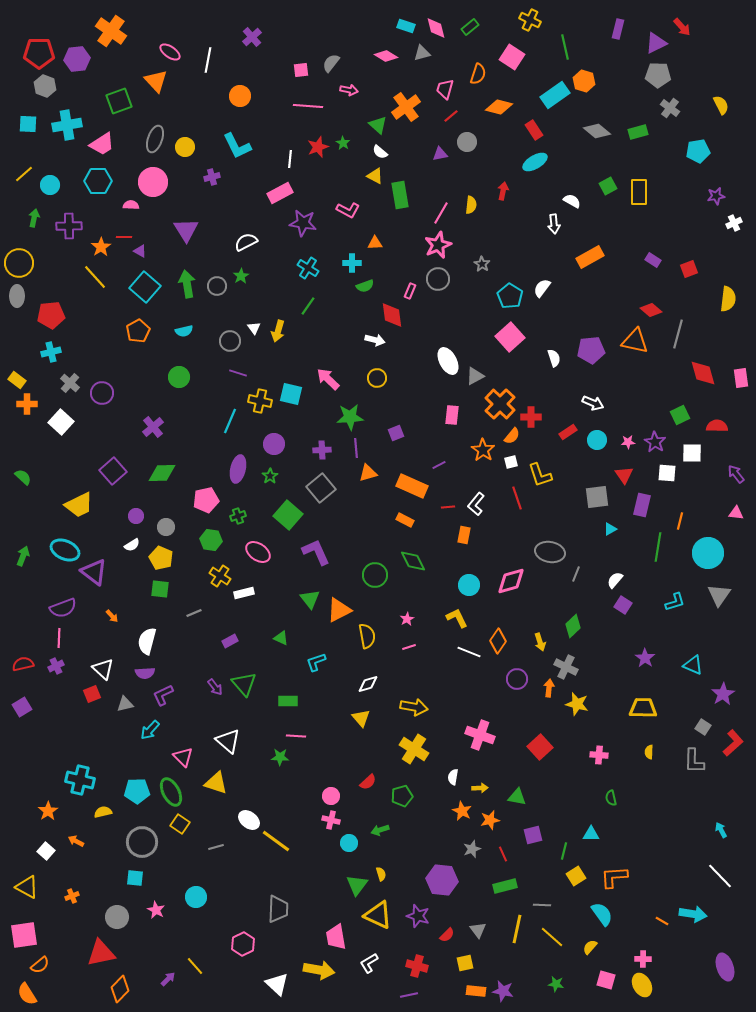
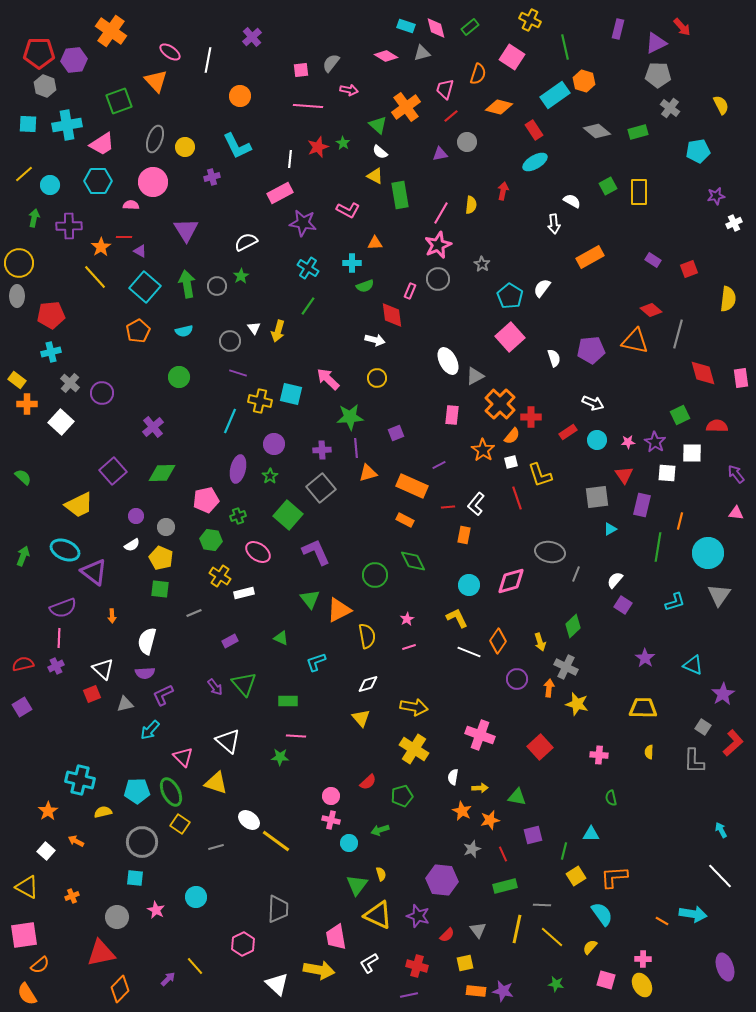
purple hexagon at (77, 59): moved 3 px left, 1 px down
orange arrow at (112, 616): rotated 40 degrees clockwise
